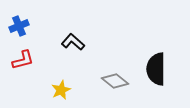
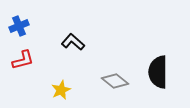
black semicircle: moved 2 px right, 3 px down
